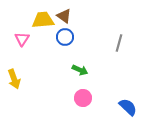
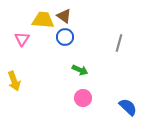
yellow trapezoid: rotated 10 degrees clockwise
yellow arrow: moved 2 px down
